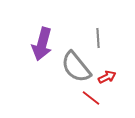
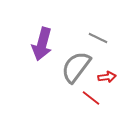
gray line: rotated 60 degrees counterclockwise
gray semicircle: rotated 76 degrees clockwise
red arrow: rotated 18 degrees clockwise
